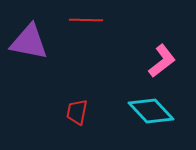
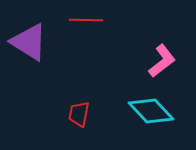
purple triangle: rotated 21 degrees clockwise
red trapezoid: moved 2 px right, 2 px down
